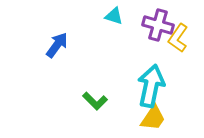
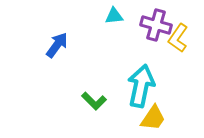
cyan triangle: rotated 24 degrees counterclockwise
purple cross: moved 2 px left
cyan arrow: moved 10 px left
green L-shape: moved 1 px left
